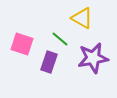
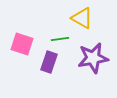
green line: rotated 48 degrees counterclockwise
